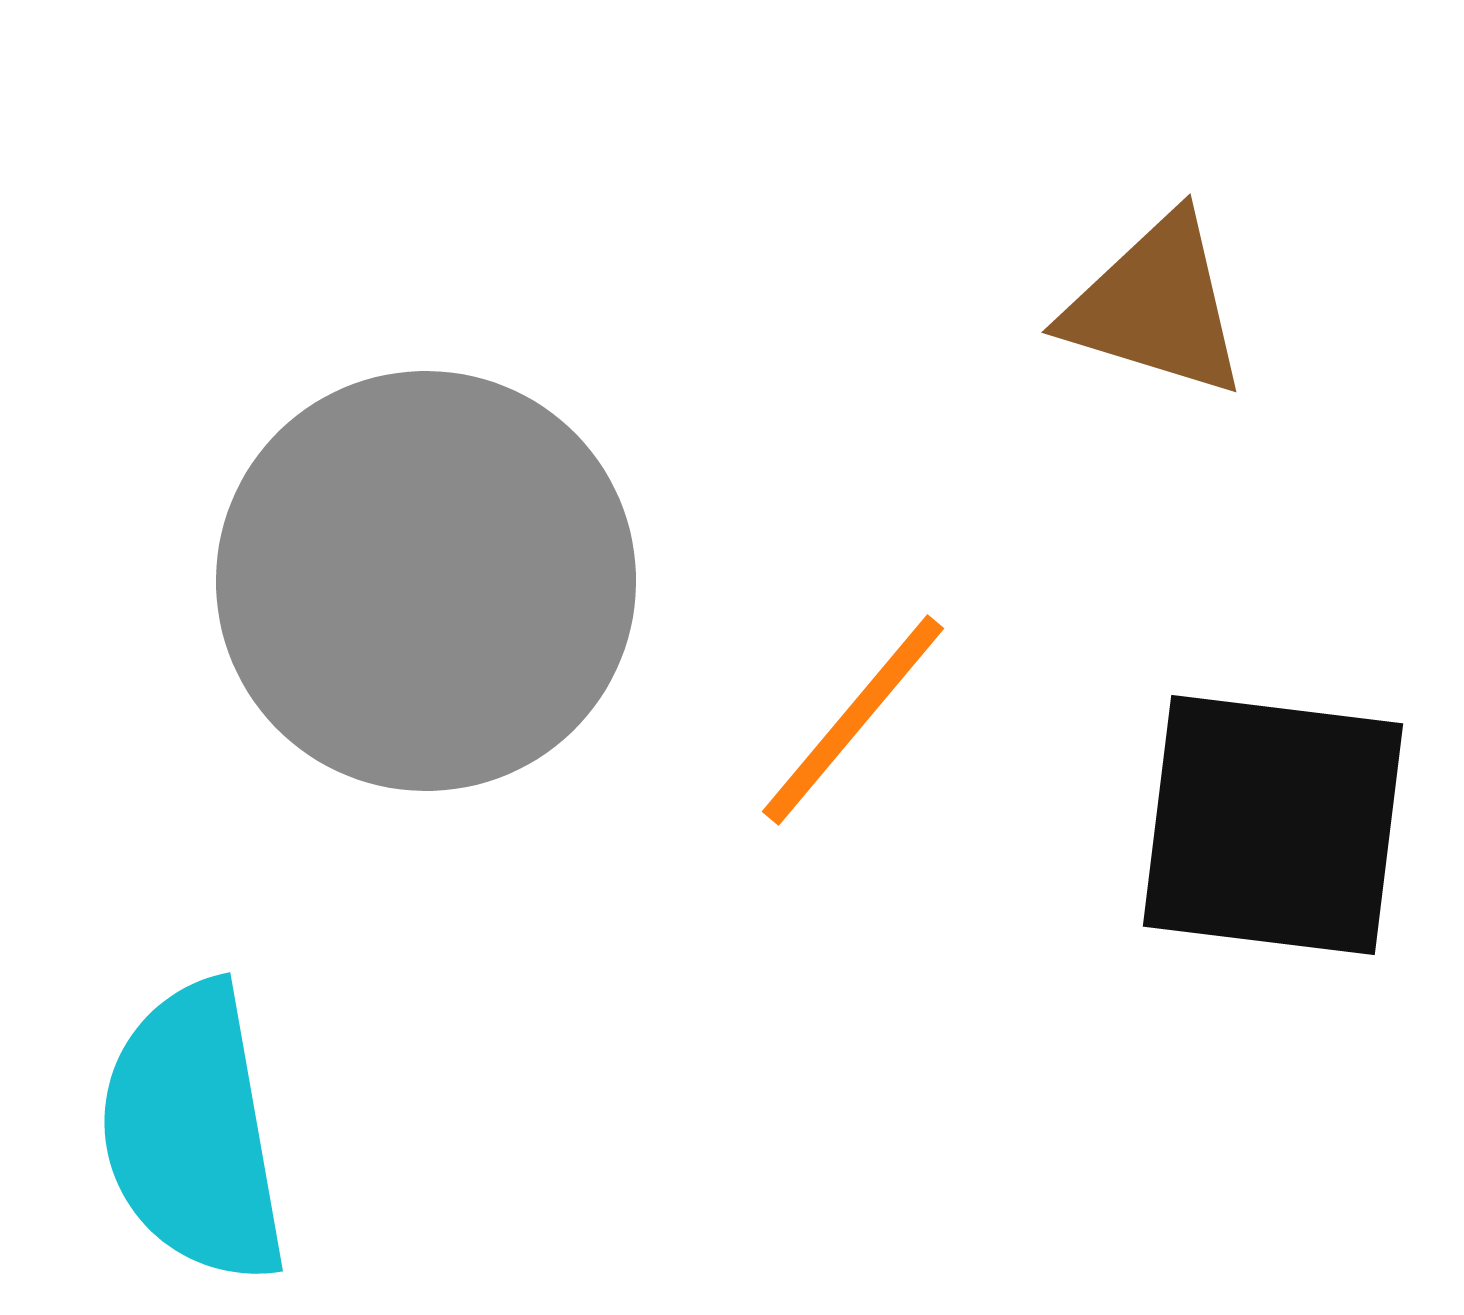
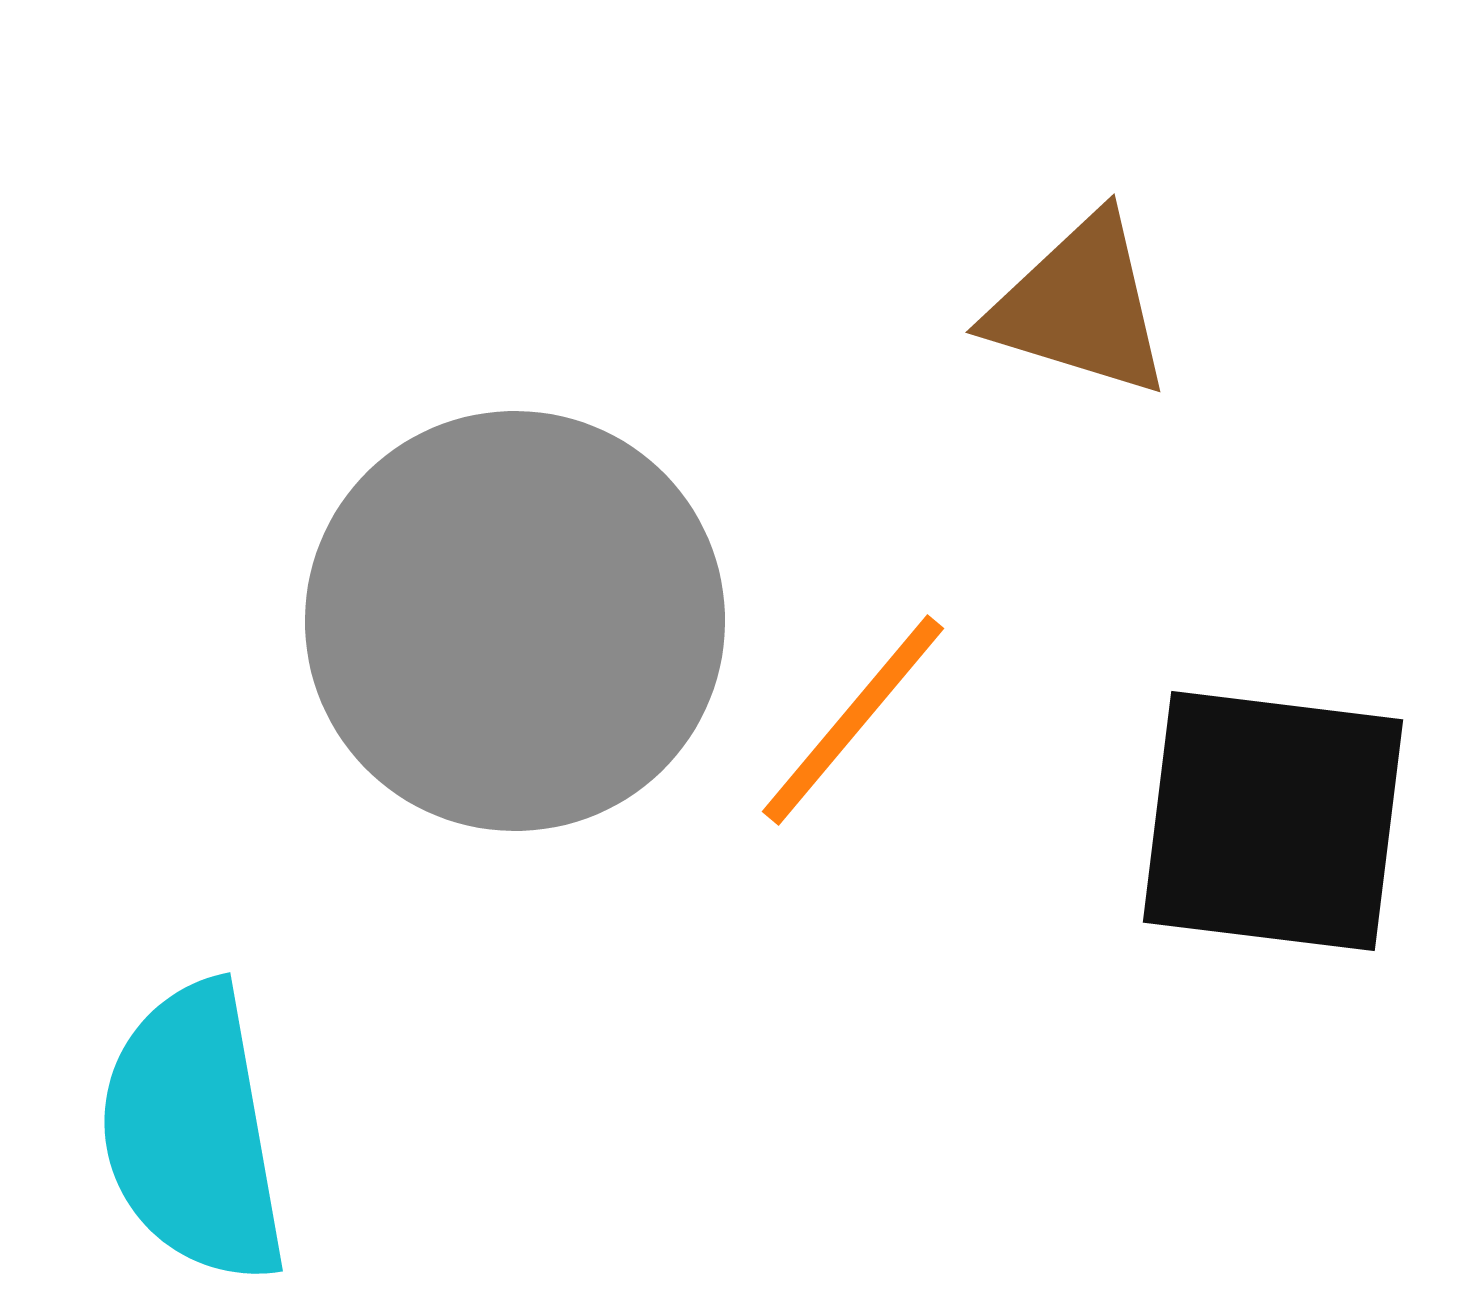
brown triangle: moved 76 px left
gray circle: moved 89 px right, 40 px down
black square: moved 4 px up
